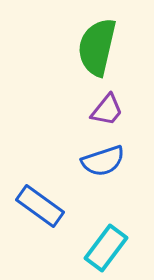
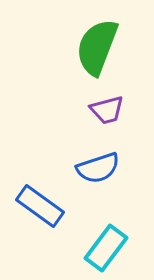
green semicircle: rotated 8 degrees clockwise
purple trapezoid: rotated 36 degrees clockwise
blue semicircle: moved 5 px left, 7 px down
